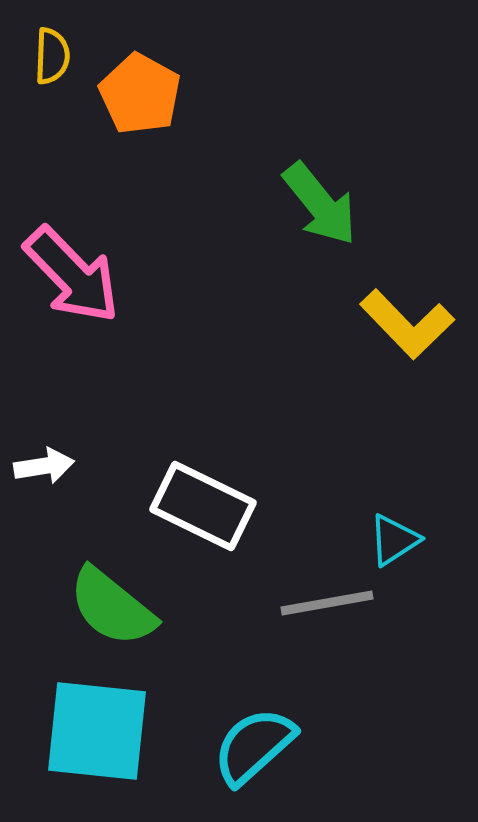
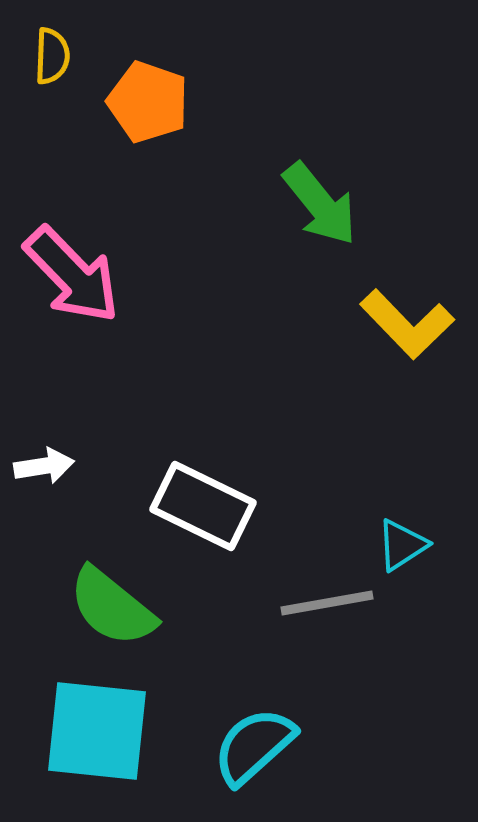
orange pentagon: moved 8 px right, 8 px down; rotated 10 degrees counterclockwise
cyan triangle: moved 8 px right, 5 px down
